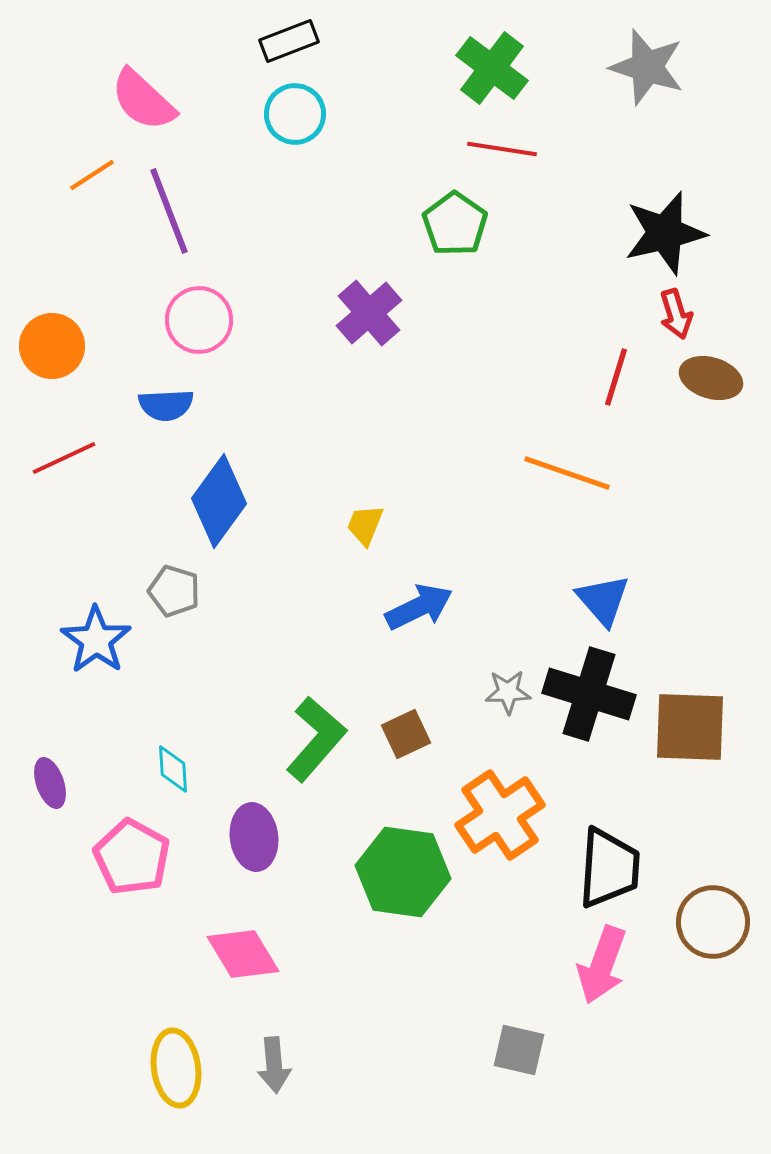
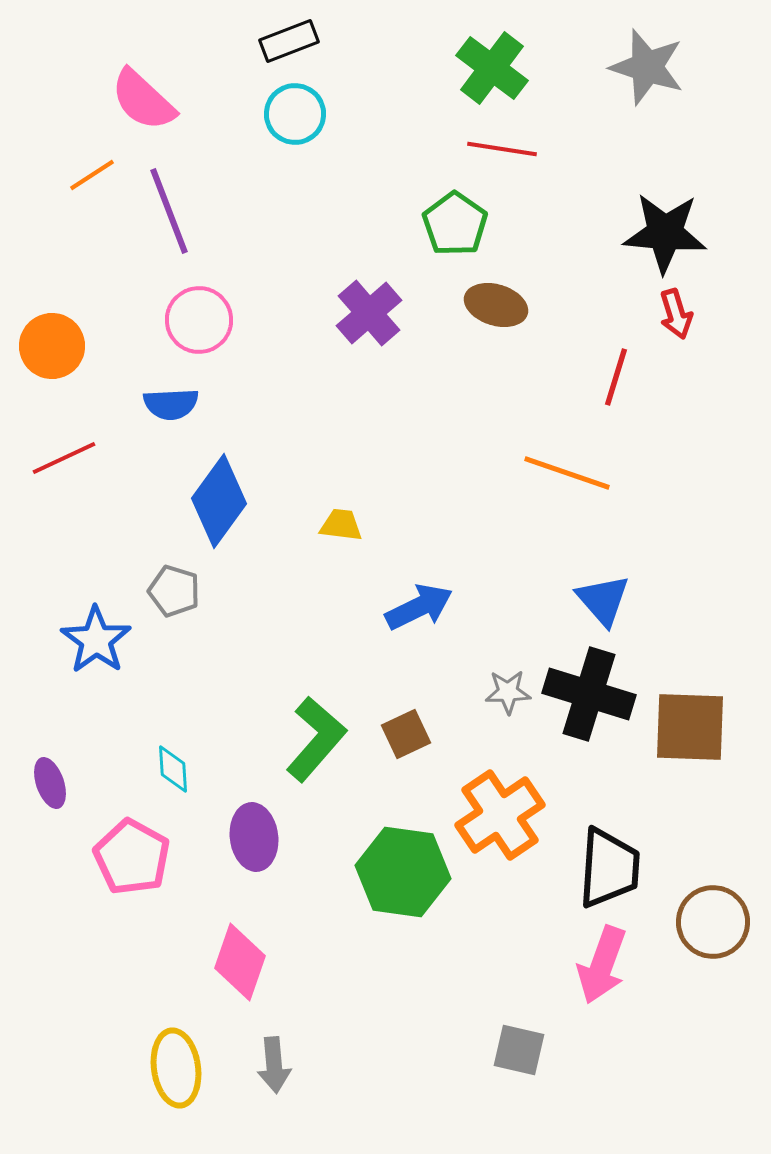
black star at (665, 233): rotated 18 degrees clockwise
brown ellipse at (711, 378): moved 215 px left, 73 px up
blue semicircle at (166, 405): moved 5 px right, 1 px up
yellow trapezoid at (365, 525): moved 24 px left; rotated 75 degrees clockwise
pink diamond at (243, 954): moved 3 px left, 8 px down; rotated 50 degrees clockwise
